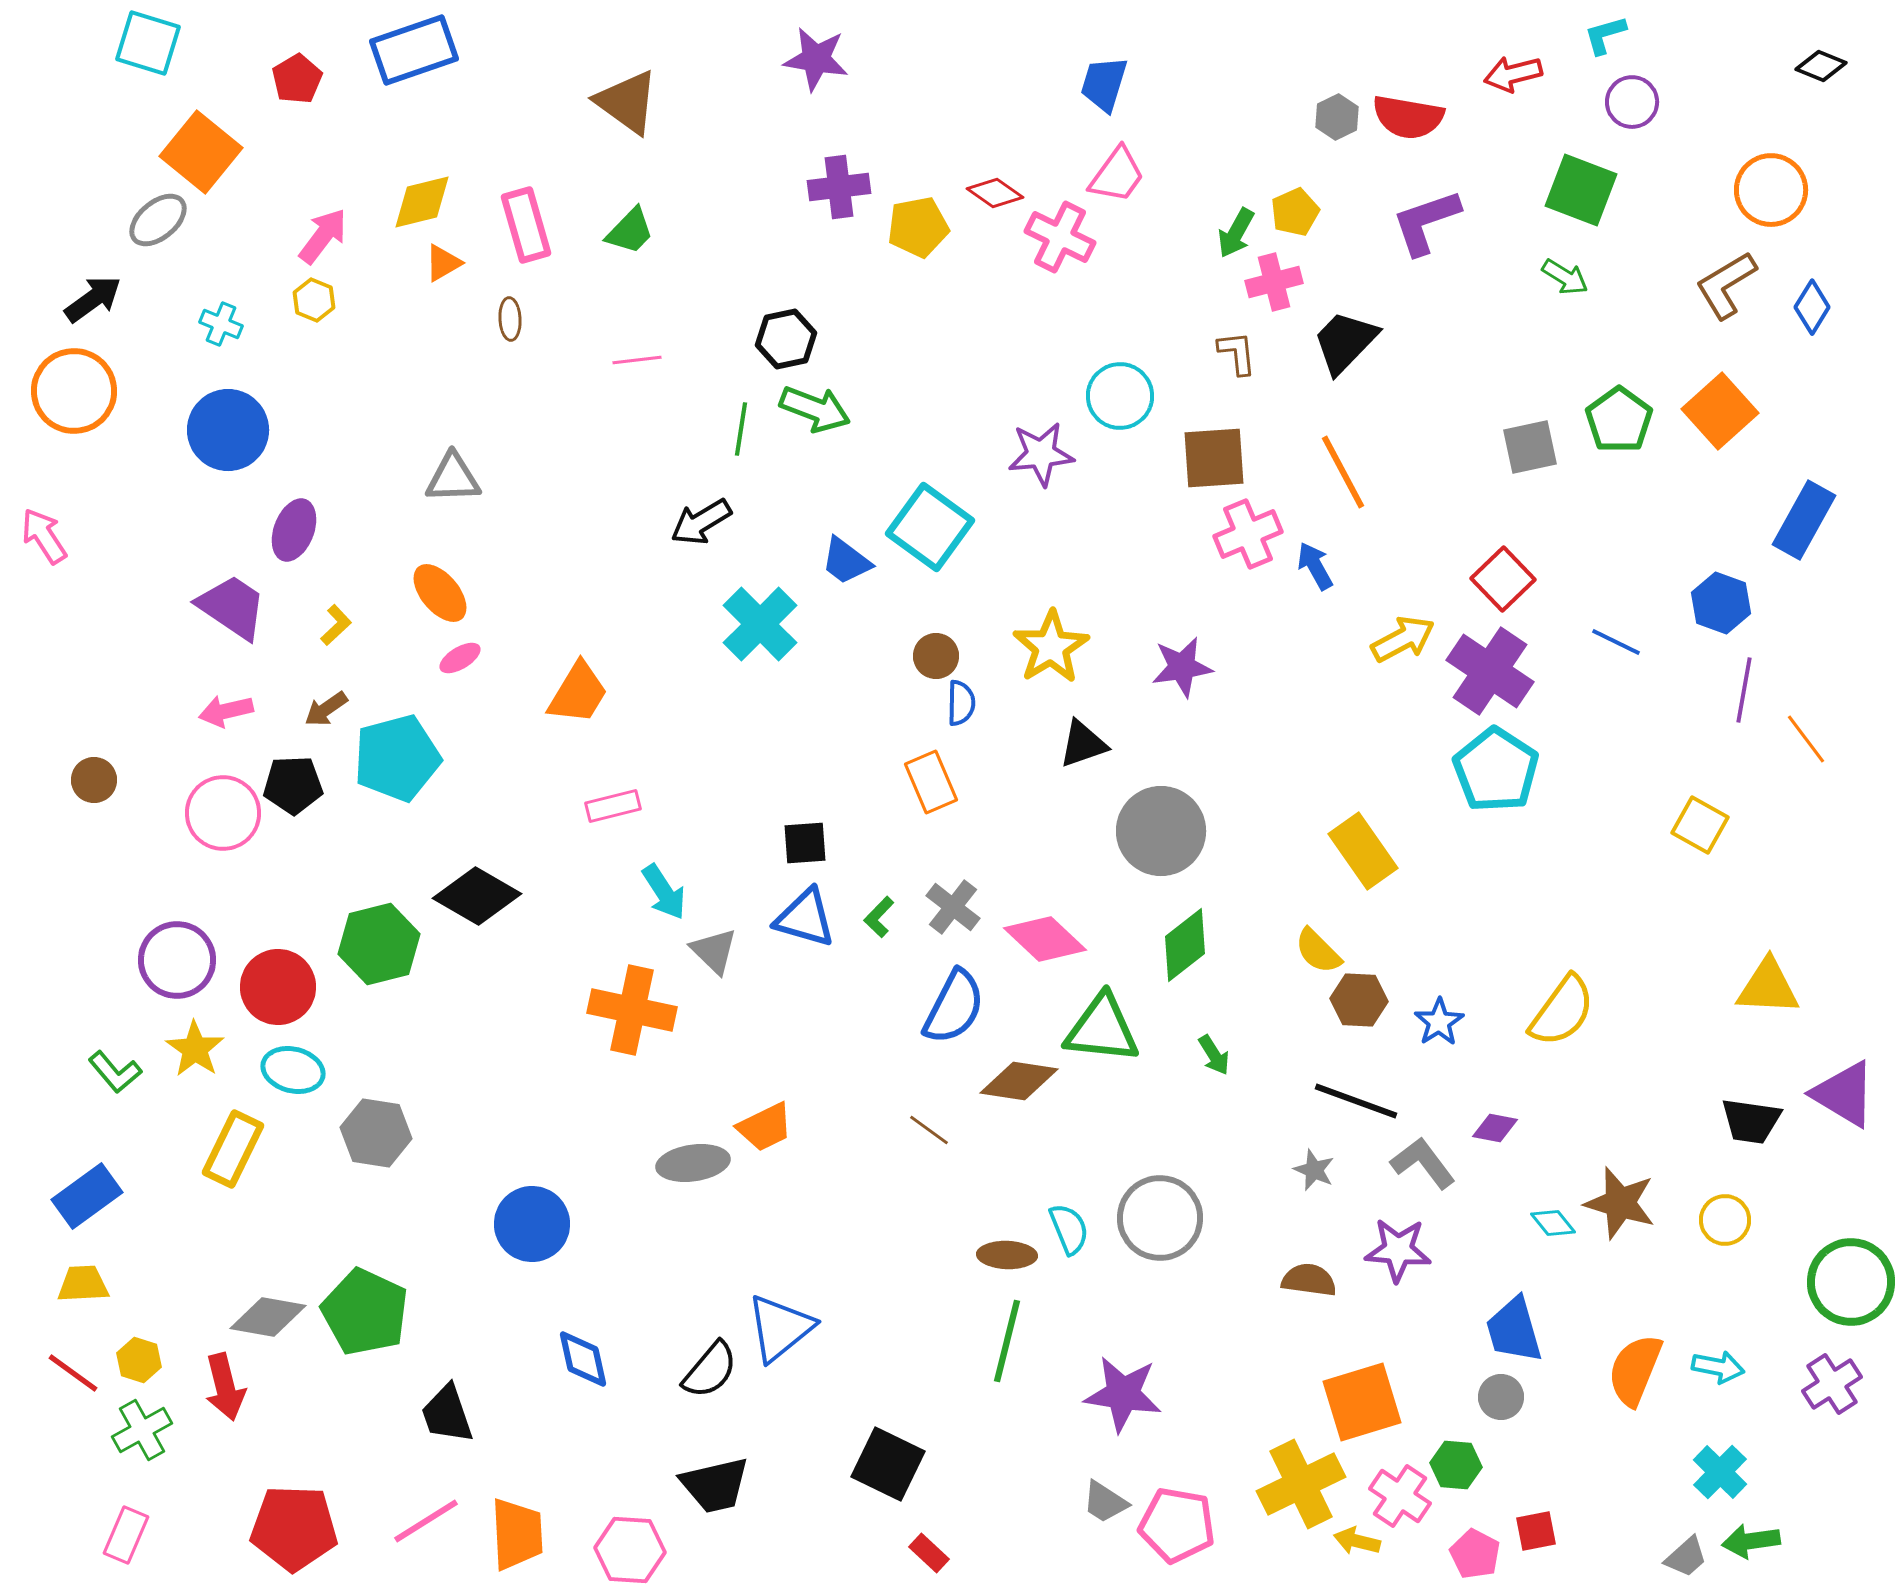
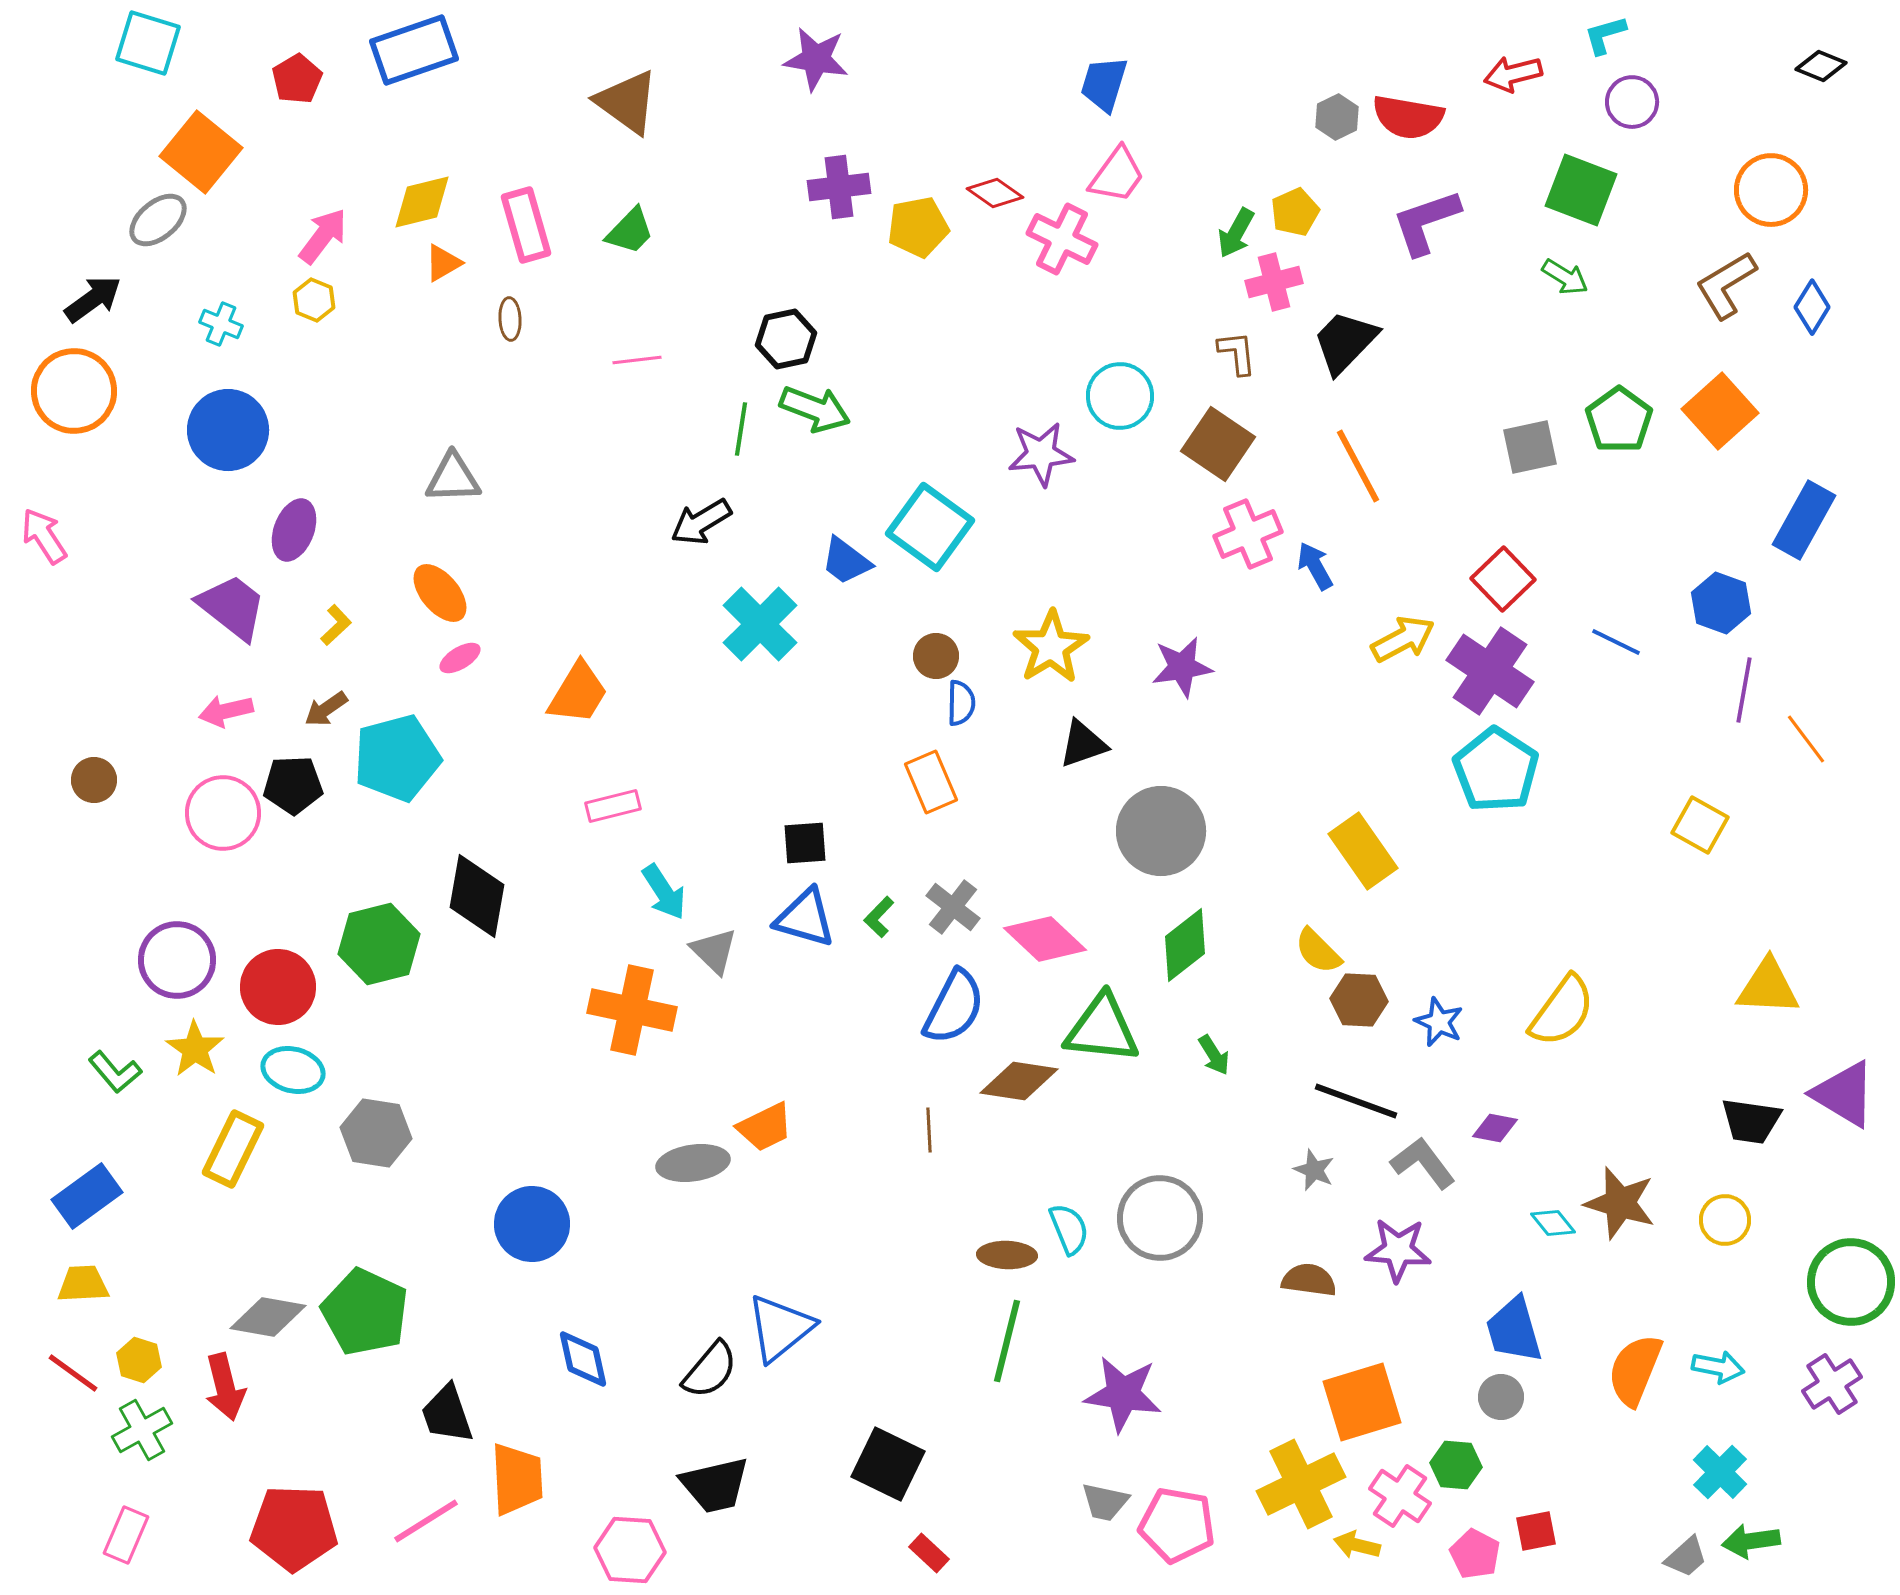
pink cross at (1060, 237): moved 2 px right, 2 px down
brown square at (1214, 458): moved 4 px right, 14 px up; rotated 38 degrees clockwise
orange line at (1343, 472): moved 15 px right, 6 px up
purple trapezoid at (232, 607): rotated 4 degrees clockwise
black diamond at (477, 896): rotated 70 degrees clockwise
blue star at (1439, 1022): rotated 15 degrees counterclockwise
brown line at (929, 1130): rotated 51 degrees clockwise
gray trapezoid at (1105, 1502): rotated 21 degrees counterclockwise
orange trapezoid at (517, 1534): moved 55 px up
yellow arrow at (1357, 1541): moved 4 px down
